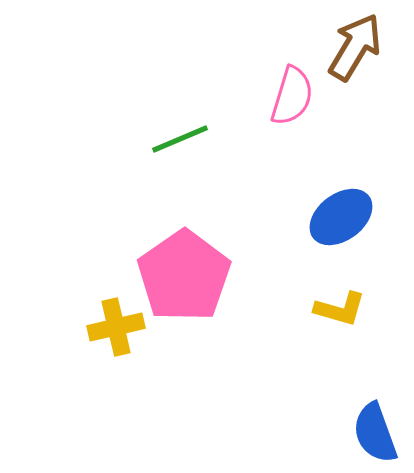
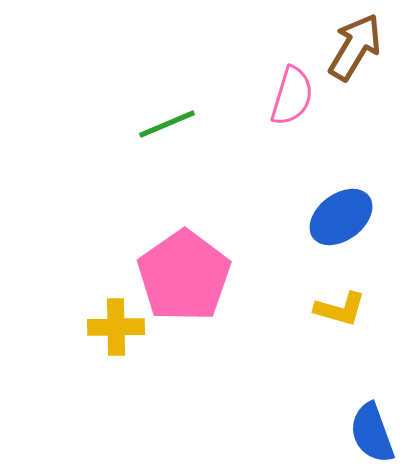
green line: moved 13 px left, 15 px up
yellow cross: rotated 12 degrees clockwise
blue semicircle: moved 3 px left
